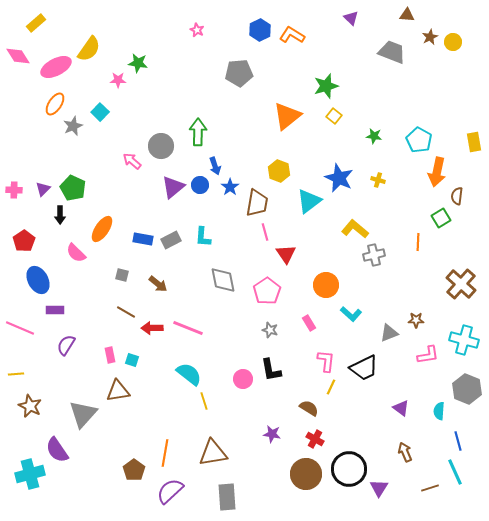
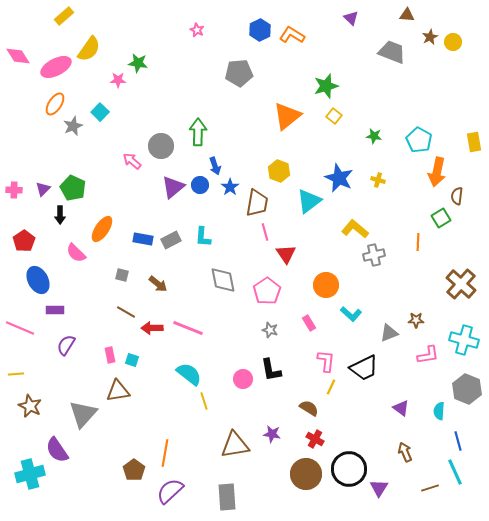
yellow rectangle at (36, 23): moved 28 px right, 7 px up
brown triangle at (213, 453): moved 22 px right, 8 px up
